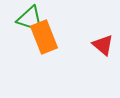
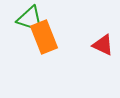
red triangle: rotated 15 degrees counterclockwise
